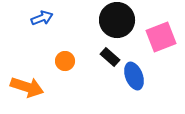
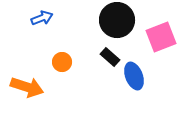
orange circle: moved 3 px left, 1 px down
